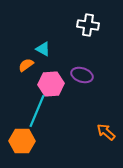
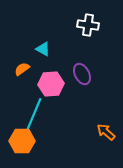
orange semicircle: moved 4 px left, 4 px down
purple ellipse: moved 1 px up; rotated 45 degrees clockwise
cyan line: moved 3 px left, 3 px down
